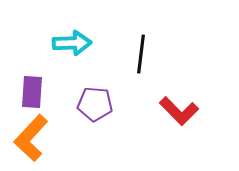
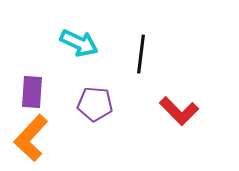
cyan arrow: moved 7 px right; rotated 27 degrees clockwise
